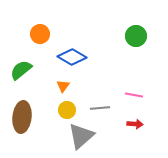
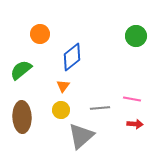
blue diamond: rotated 68 degrees counterclockwise
pink line: moved 2 px left, 4 px down
yellow circle: moved 6 px left
brown ellipse: rotated 8 degrees counterclockwise
